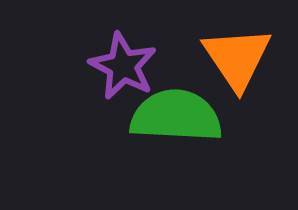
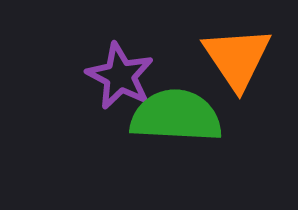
purple star: moved 3 px left, 10 px down
